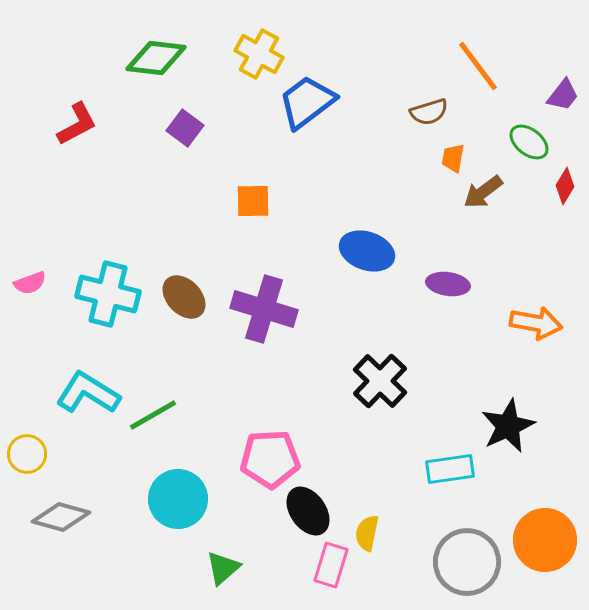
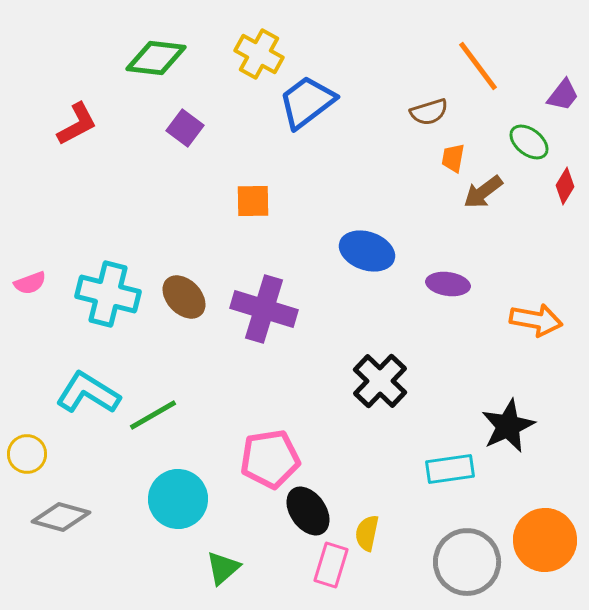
orange arrow: moved 3 px up
pink pentagon: rotated 6 degrees counterclockwise
